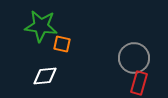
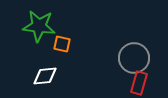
green star: moved 2 px left
